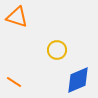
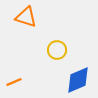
orange triangle: moved 9 px right
orange line: rotated 56 degrees counterclockwise
